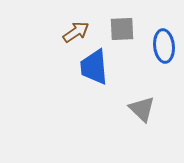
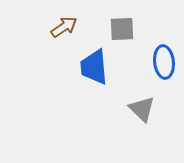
brown arrow: moved 12 px left, 5 px up
blue ellipse: moved 16 px down
